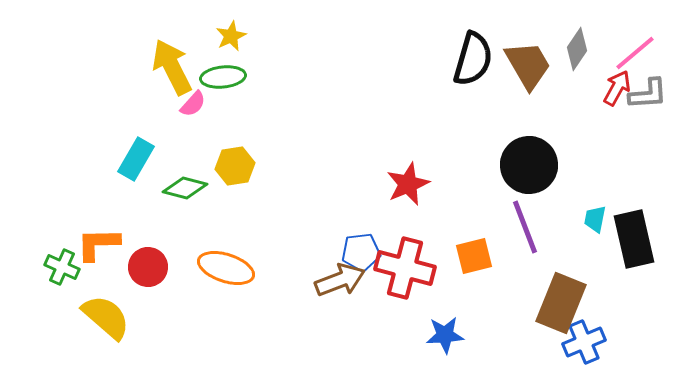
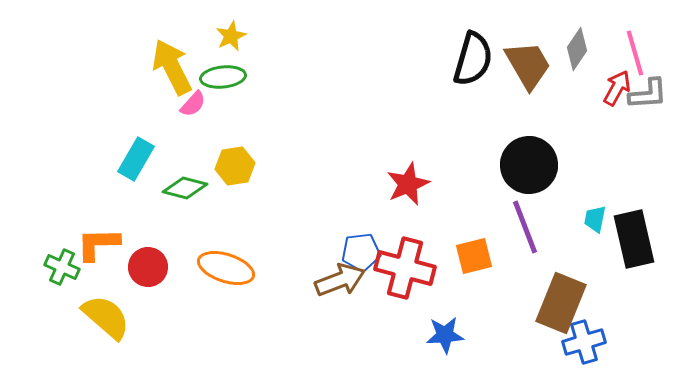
pink line: rotated 66 degrees counterclockwise
blue cross: rotated 6 degrees clockwise
